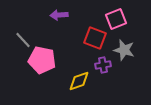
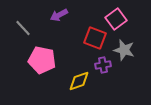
purple arrow: rotated 24 degrees counterclockwise
pink square: rotated 15 degrees counterclockwise
gray line: moved 12 px up
